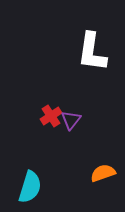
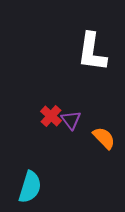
red cross: rotated 15 degrees counterclockwise
purple triangle: rotated 15 degrees counterclockwise
orange semicircle: moved 1 px right, 35 px up; rotated 65 degrees clockwise
